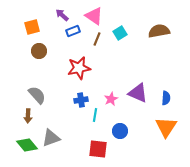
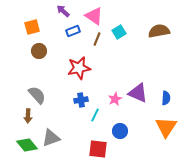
purple arrow: moved 1 px right, 4 px up
cyan square: moved 1 px left, 1 px up
pink star: moved 4 px right
cyan line: rotated 16 degrees clockwise
